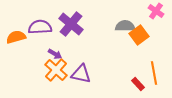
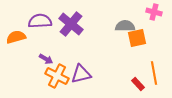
pink cross: moved 2 px left, 1 px down; rotated 21 degrees counterclockwise
purple semicircle: moved 6 px up
orange square: moved 2 px left, 3 px down; rotated 24 degrees clockwise
purple arrow: moved 9 px left, 5 px down
orange cross: moved 1 px right, 6 px down; rotated 15 degrees counterclockwise
purple triangle: rotated 25 degrees counterclockwise
